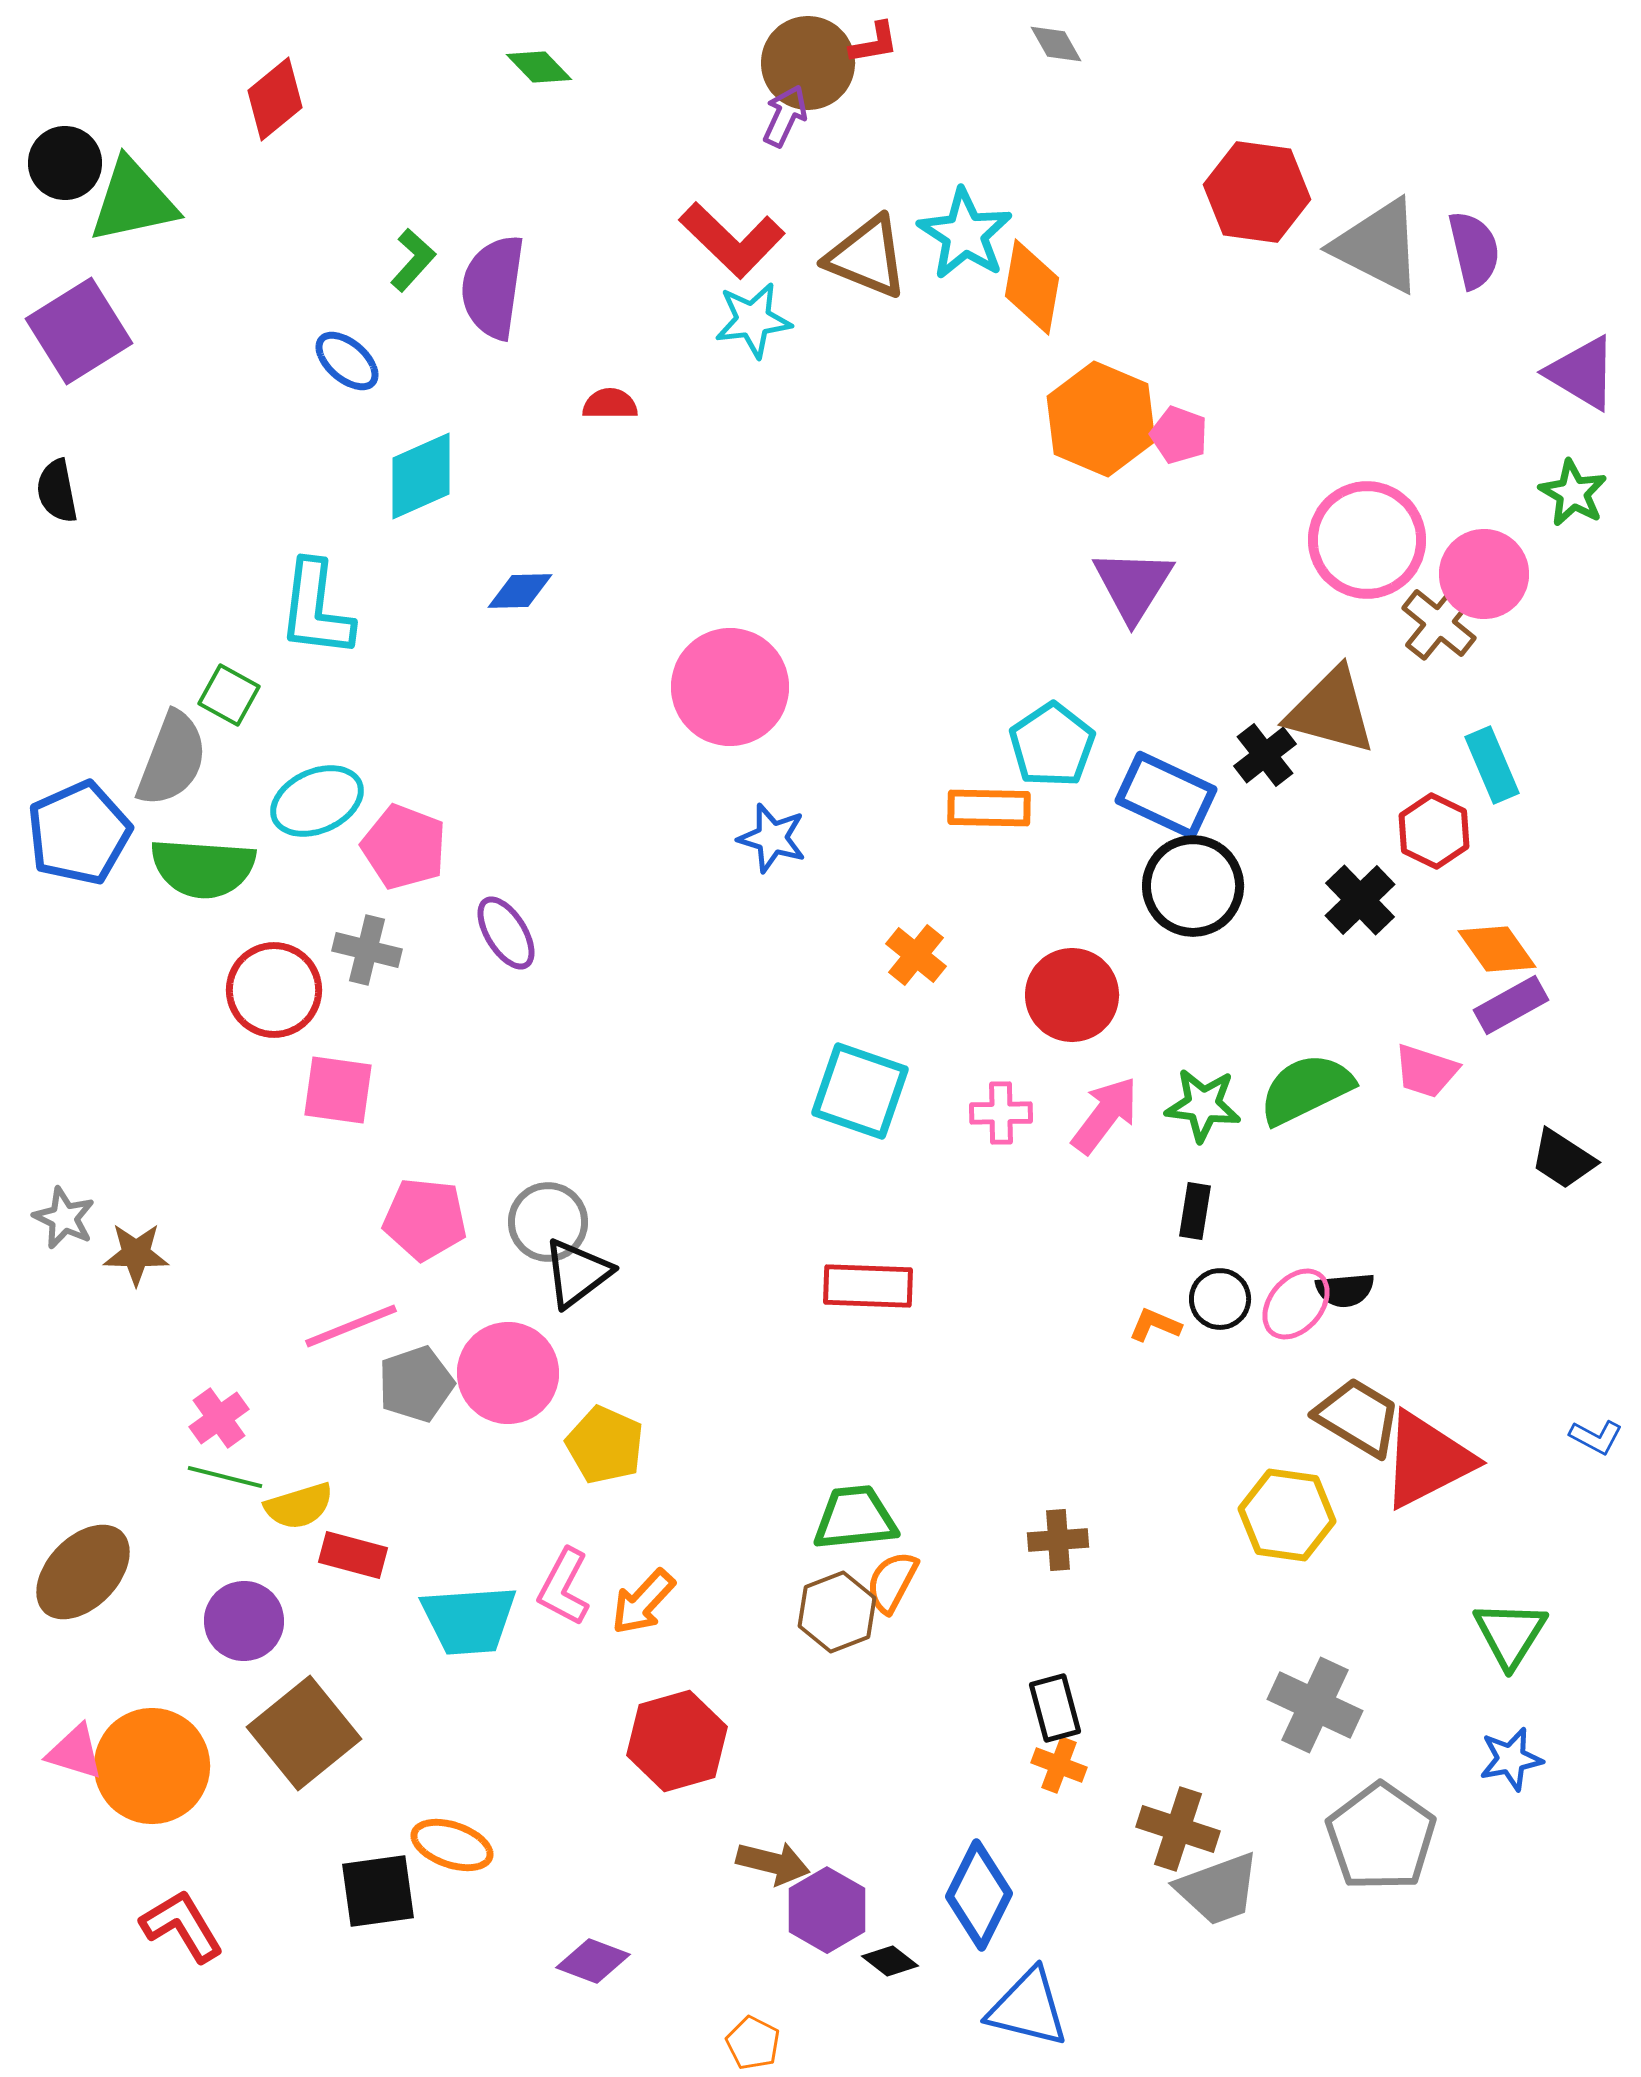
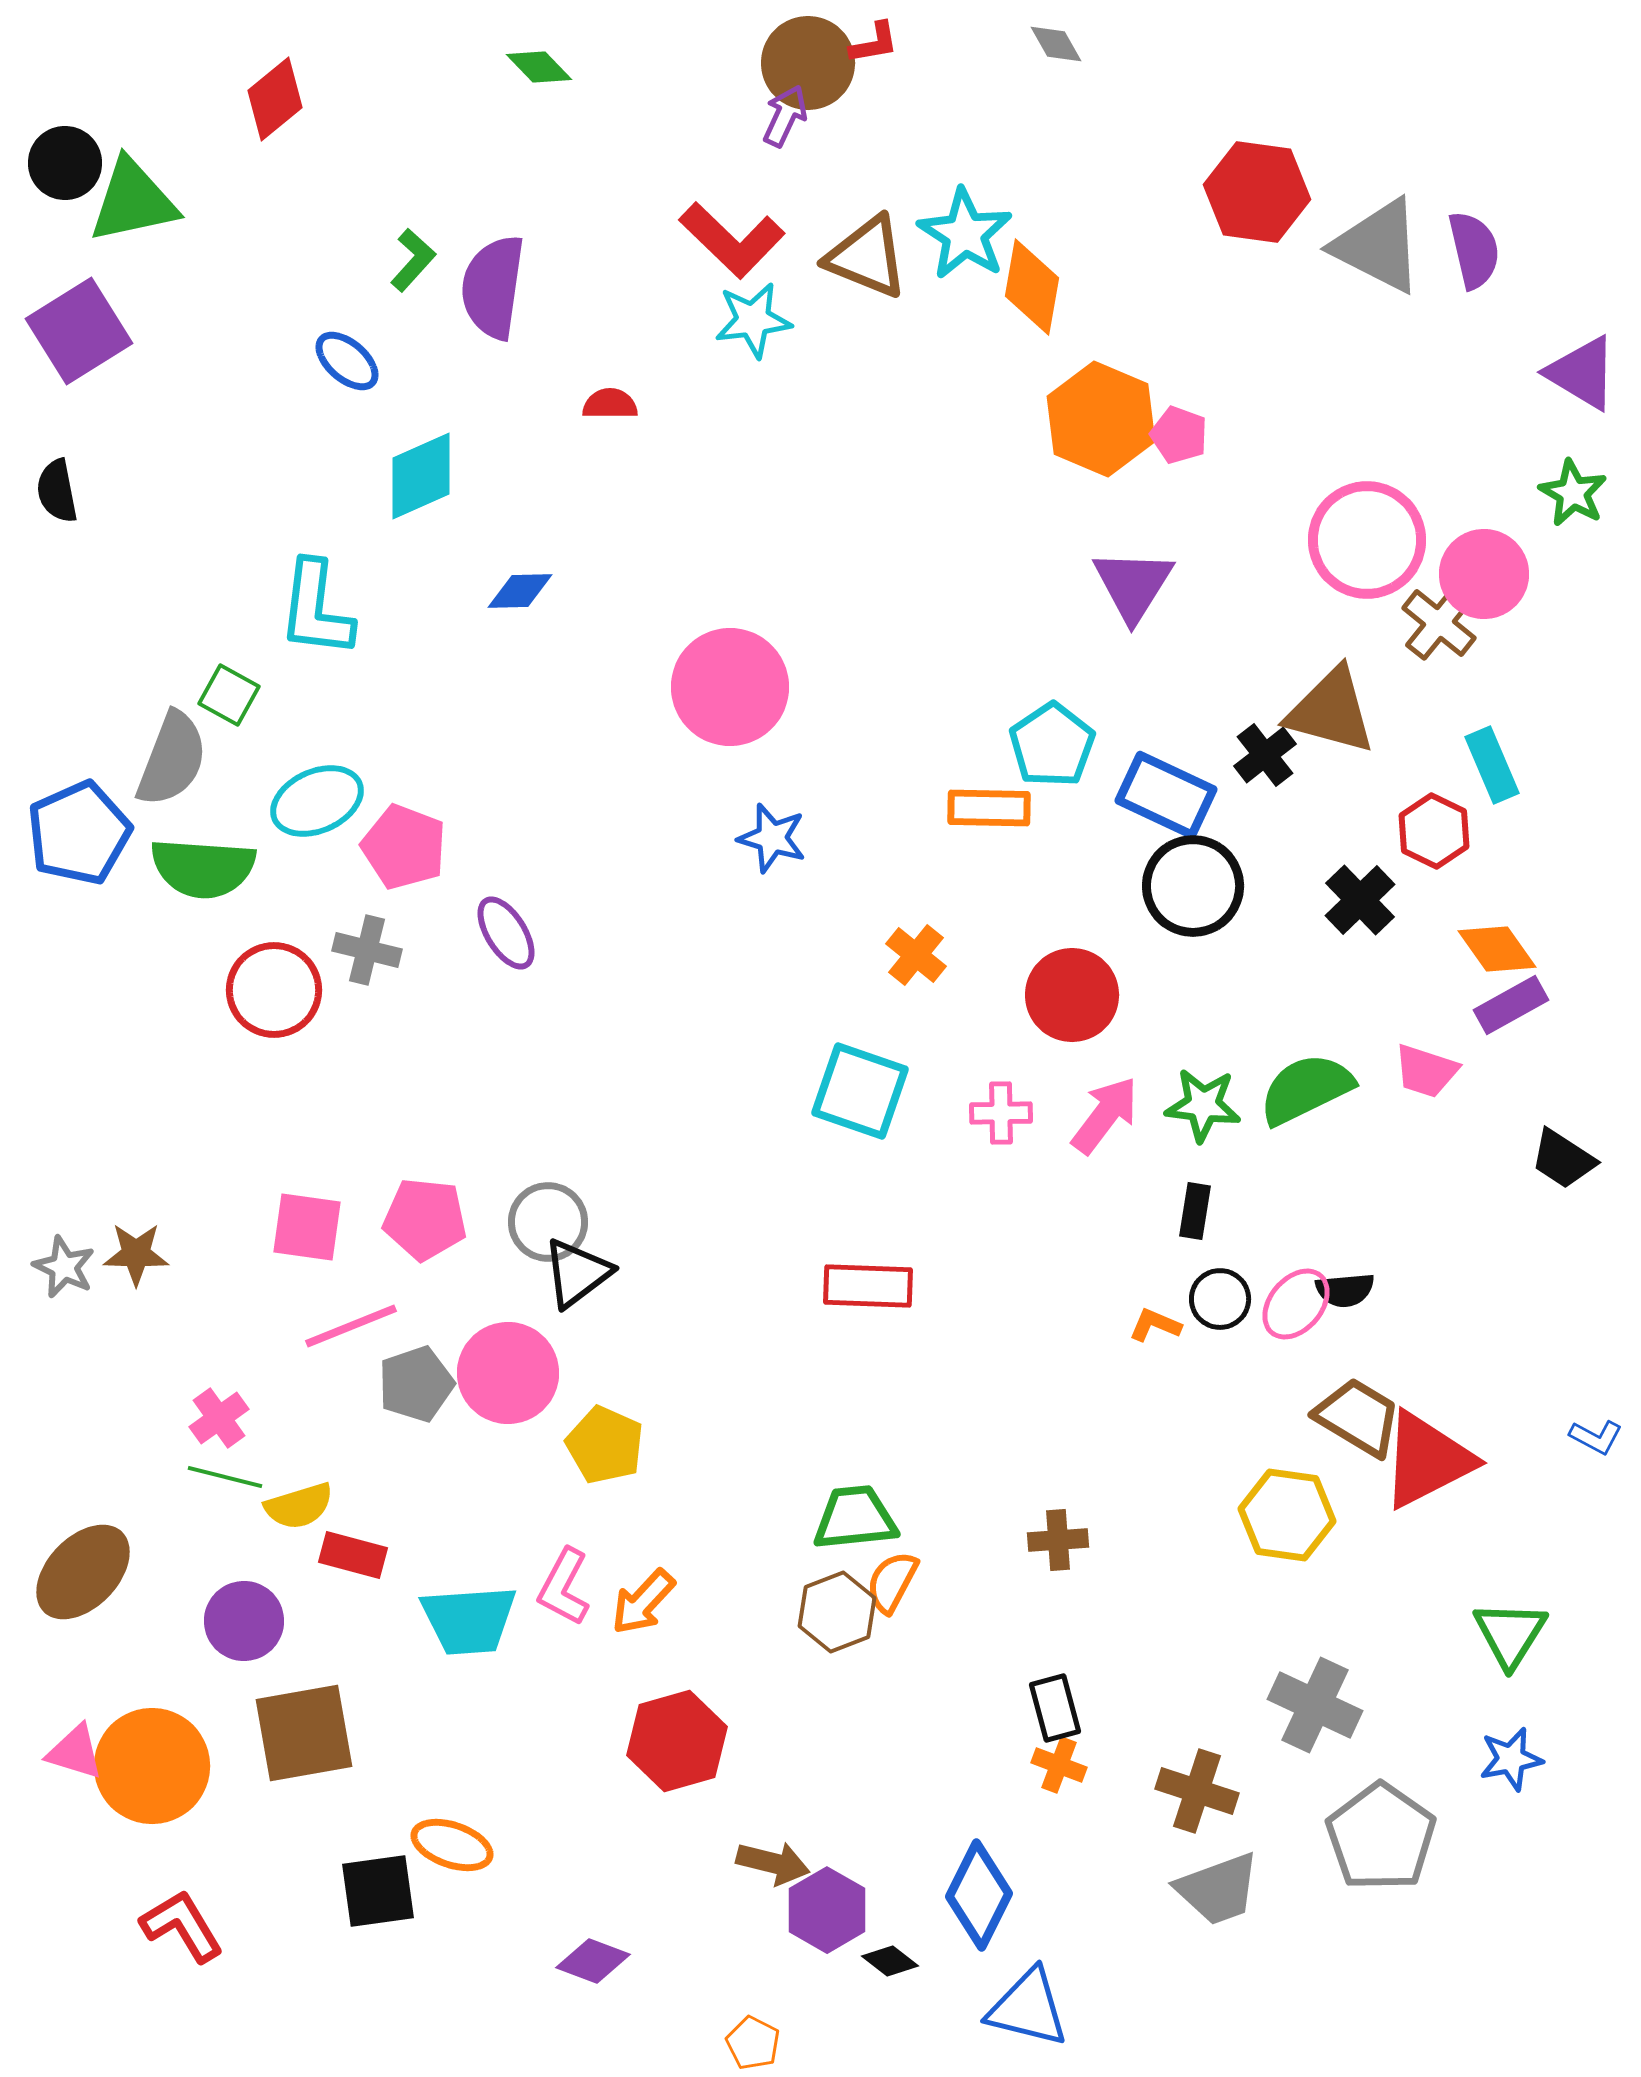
pink square at (338, 1090): moved 31 px left, 137 px down
gray star at (64, 1218): moved 49 px down
brown square at (304, 1733): rotated 29 degrees clockwise
brown cross at (1178, 1829): moved 19 px right, 38 px up
